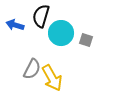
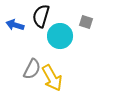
cyan circle: moved 1 px left, 3 px down
gray square: moved 18 px up
